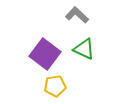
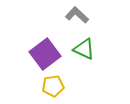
purple square: rotated 16 degrees clockwise
yellow pentagon: moved 2 px left
